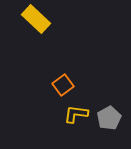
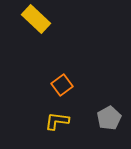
orange square: moved 1 px left
yellow L-shape: moved 19 px left, 7 px down
